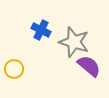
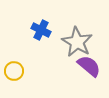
gray star: moved 3 px right; rotated 12 degrees clockwise
yellow circle: moved 2 px down
